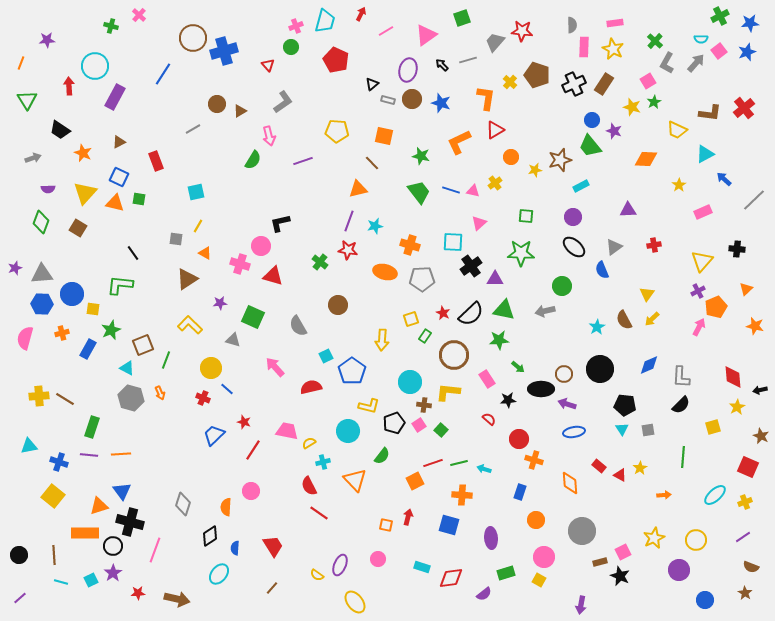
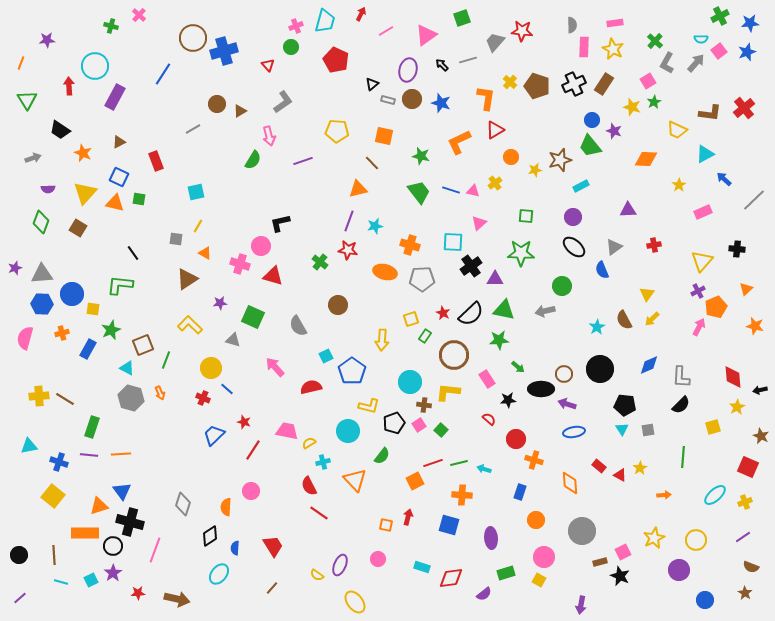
brown pentagon at (537, 75): moved 11 px down
red circle at (519, 439): moved 3 px left
